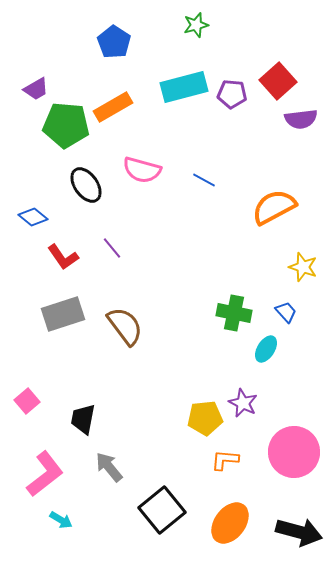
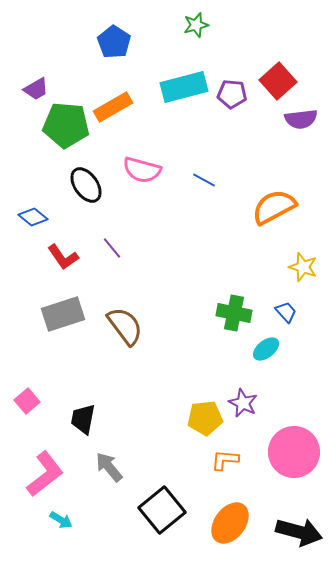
cyan ellipse: rotated 20 degrees clockwise
